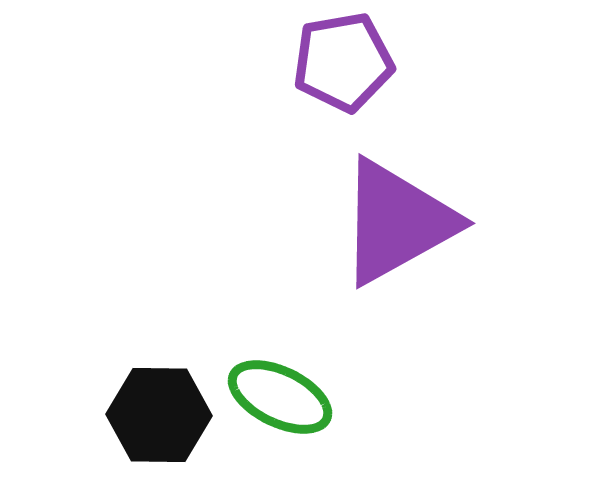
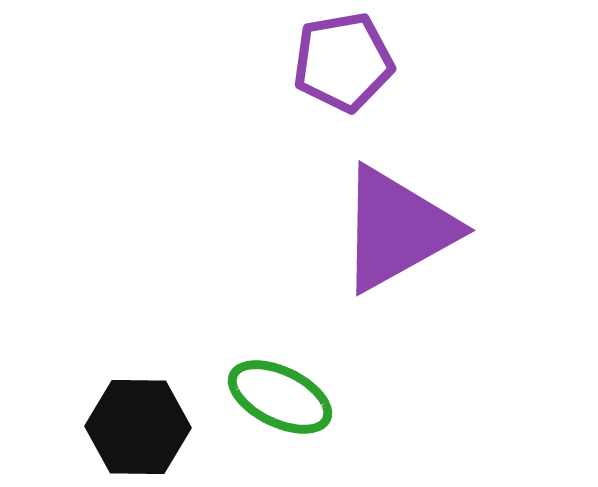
purple triangle: moved 7 px down
black hexagon: moved 21 px left, 12 px down
